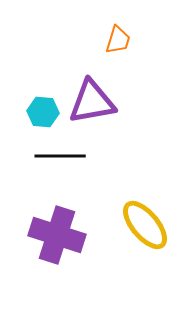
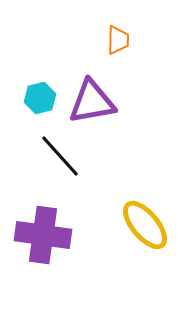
orange trapezoid: rotated 16 degrees counterclockwise
cyan hexagon: moved 3 px left, 14 px up; rotated 20 degrees counterclockwise
black line: rotated 48 degrees clockwise
purple cross: moved 14 px left; rotated 10 degrees counterclockwise
